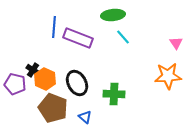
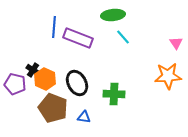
blue triangle: moved 1 px left; rotated 32 degrees counterclockwise
